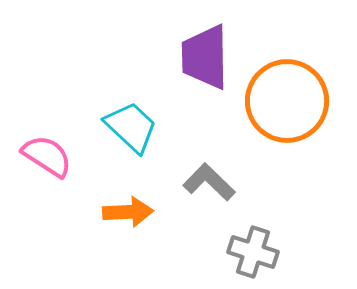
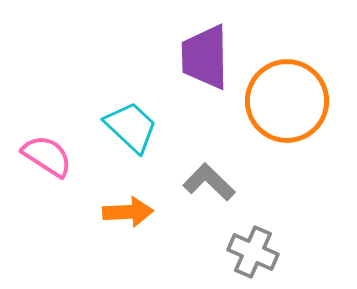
gray cross: rotated 6 degrees clockwise
